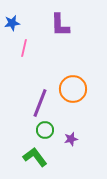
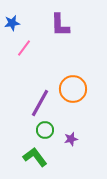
pink line: rotated 24 degrees clockwise
purple line: rotated 8 degrees clockwise
